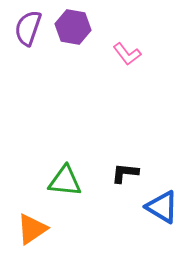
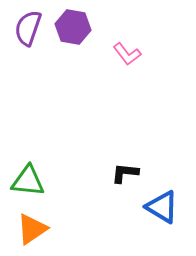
green triangle: moved 37 px left
